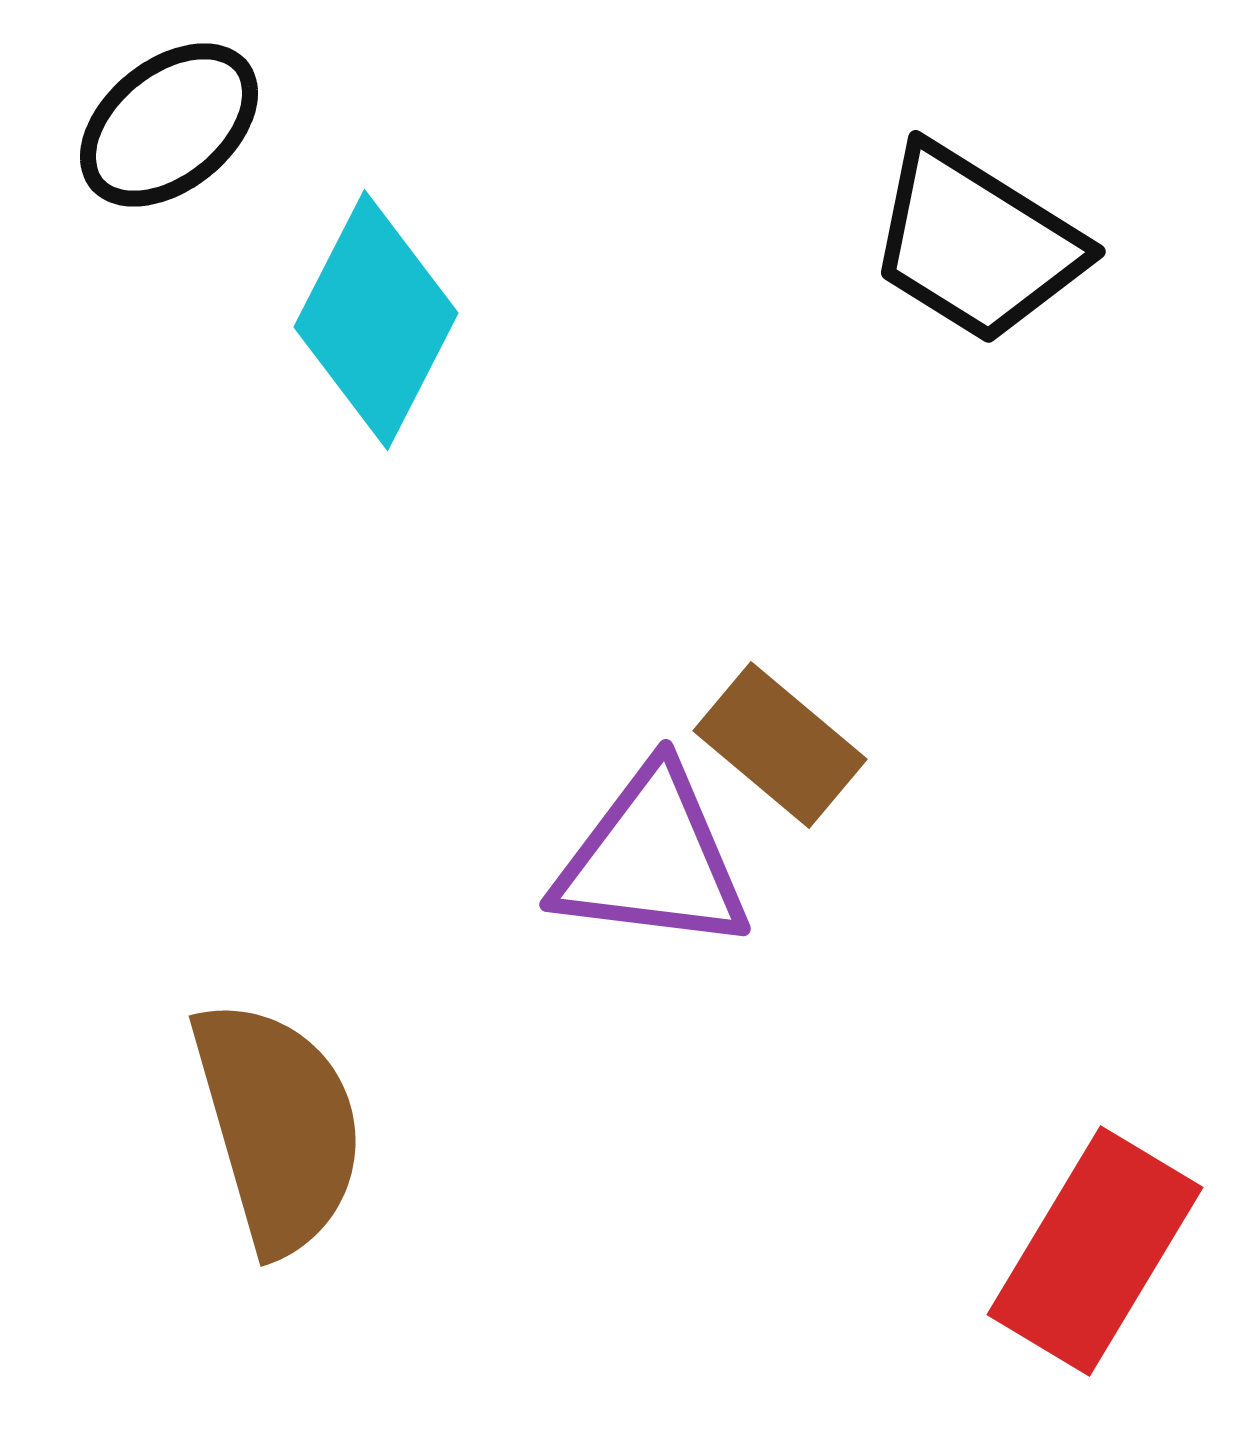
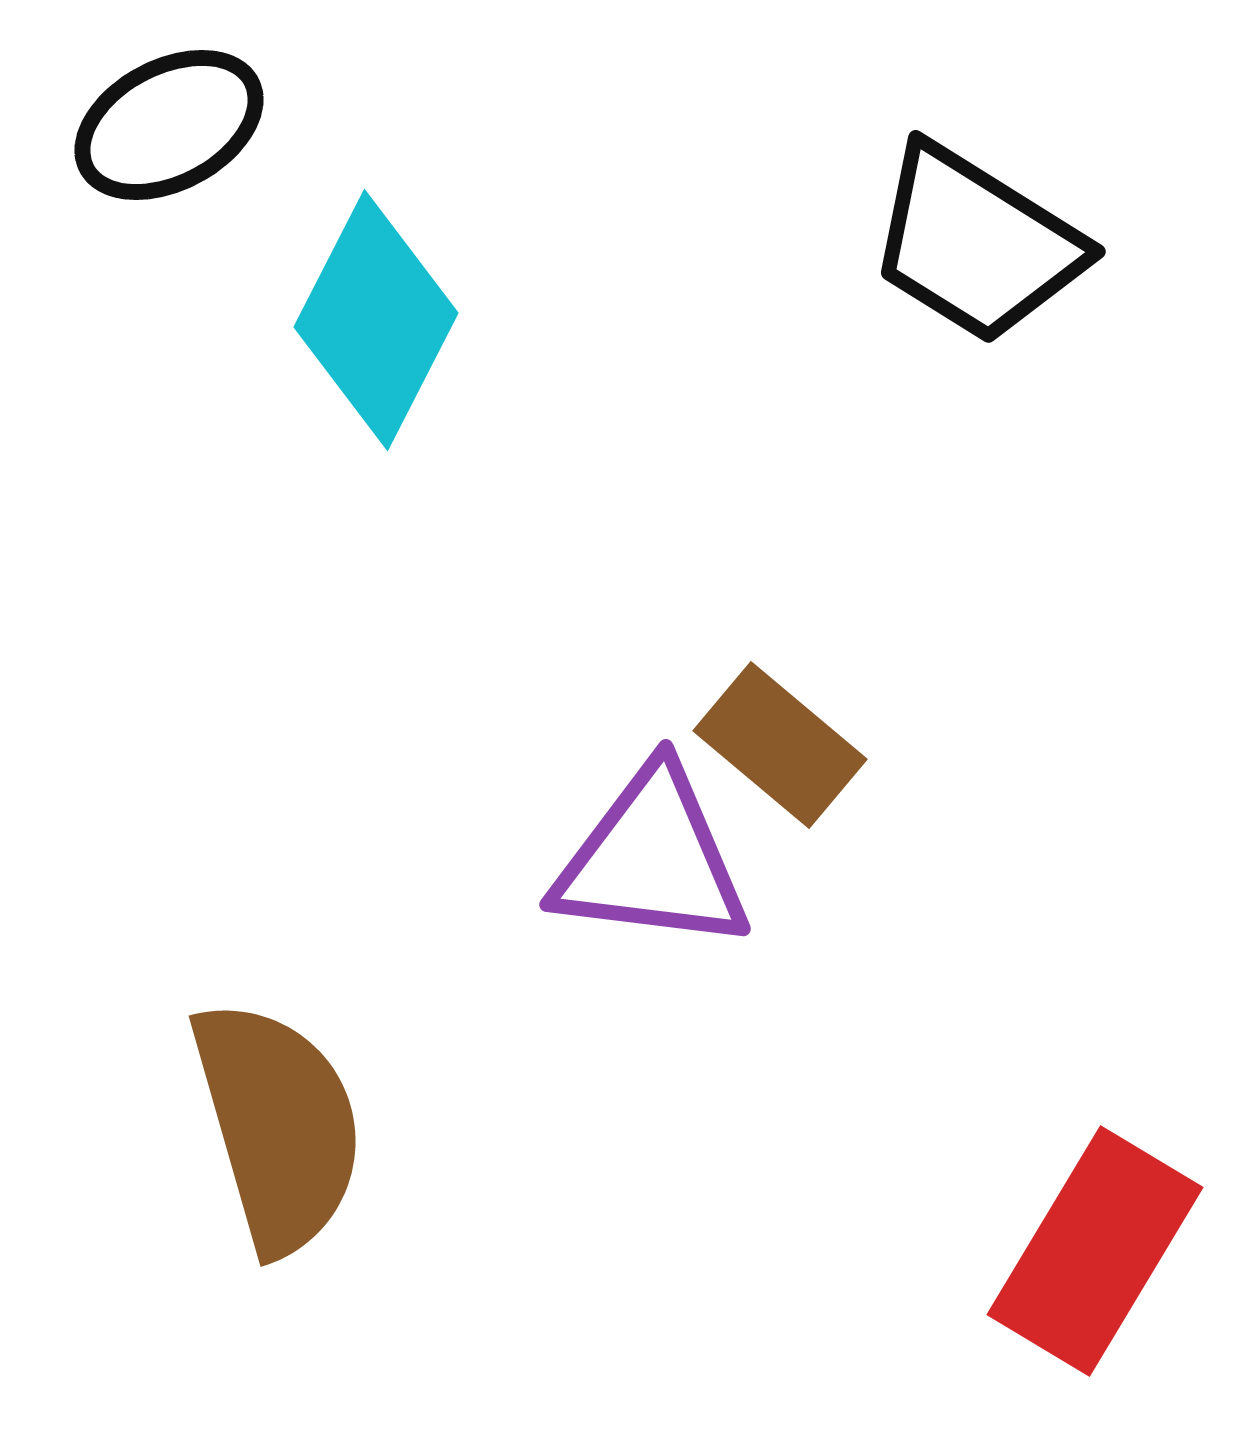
black ellipse: rotated 11 degrees clockwise
